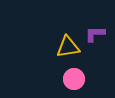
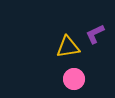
purple L-shape: rotated 25 degrees counterclockwise
